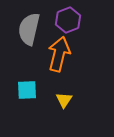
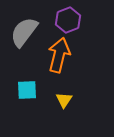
gray semicircle: moved 5 px left, 3 px down; rotated 24 degrees clockwise
orange arrow: moved 1 px down
